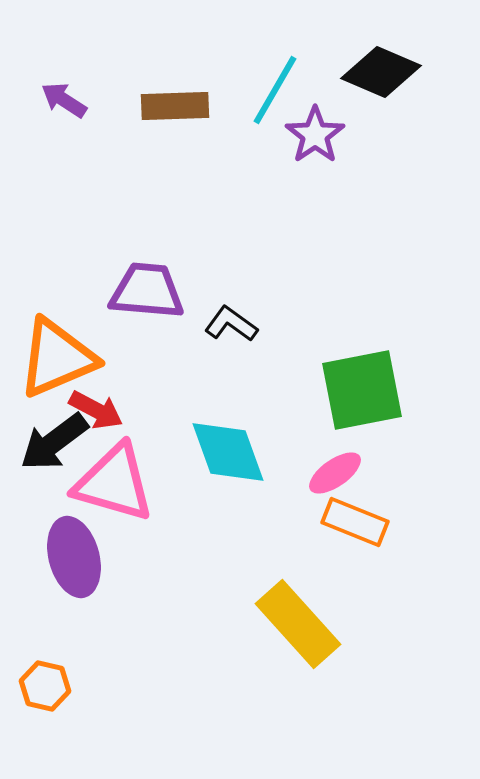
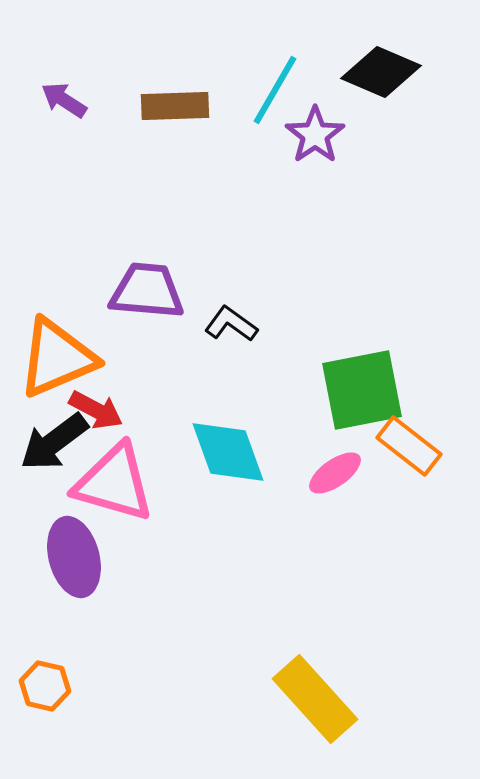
orange rectangle: moved 54 px right, 76 px up; rotated 16 degrees clockwise
yellow rectangle: moved 17 px right, 75 px down
